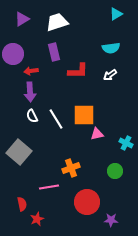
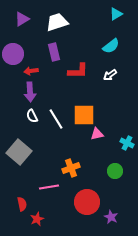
cyan semicircle: moved 2 px up; rotated 30 degrees counterclockwise
cyan cross: moved 1 px right
purple star: moved 3 px up; rotated 24 degrees clockwise
